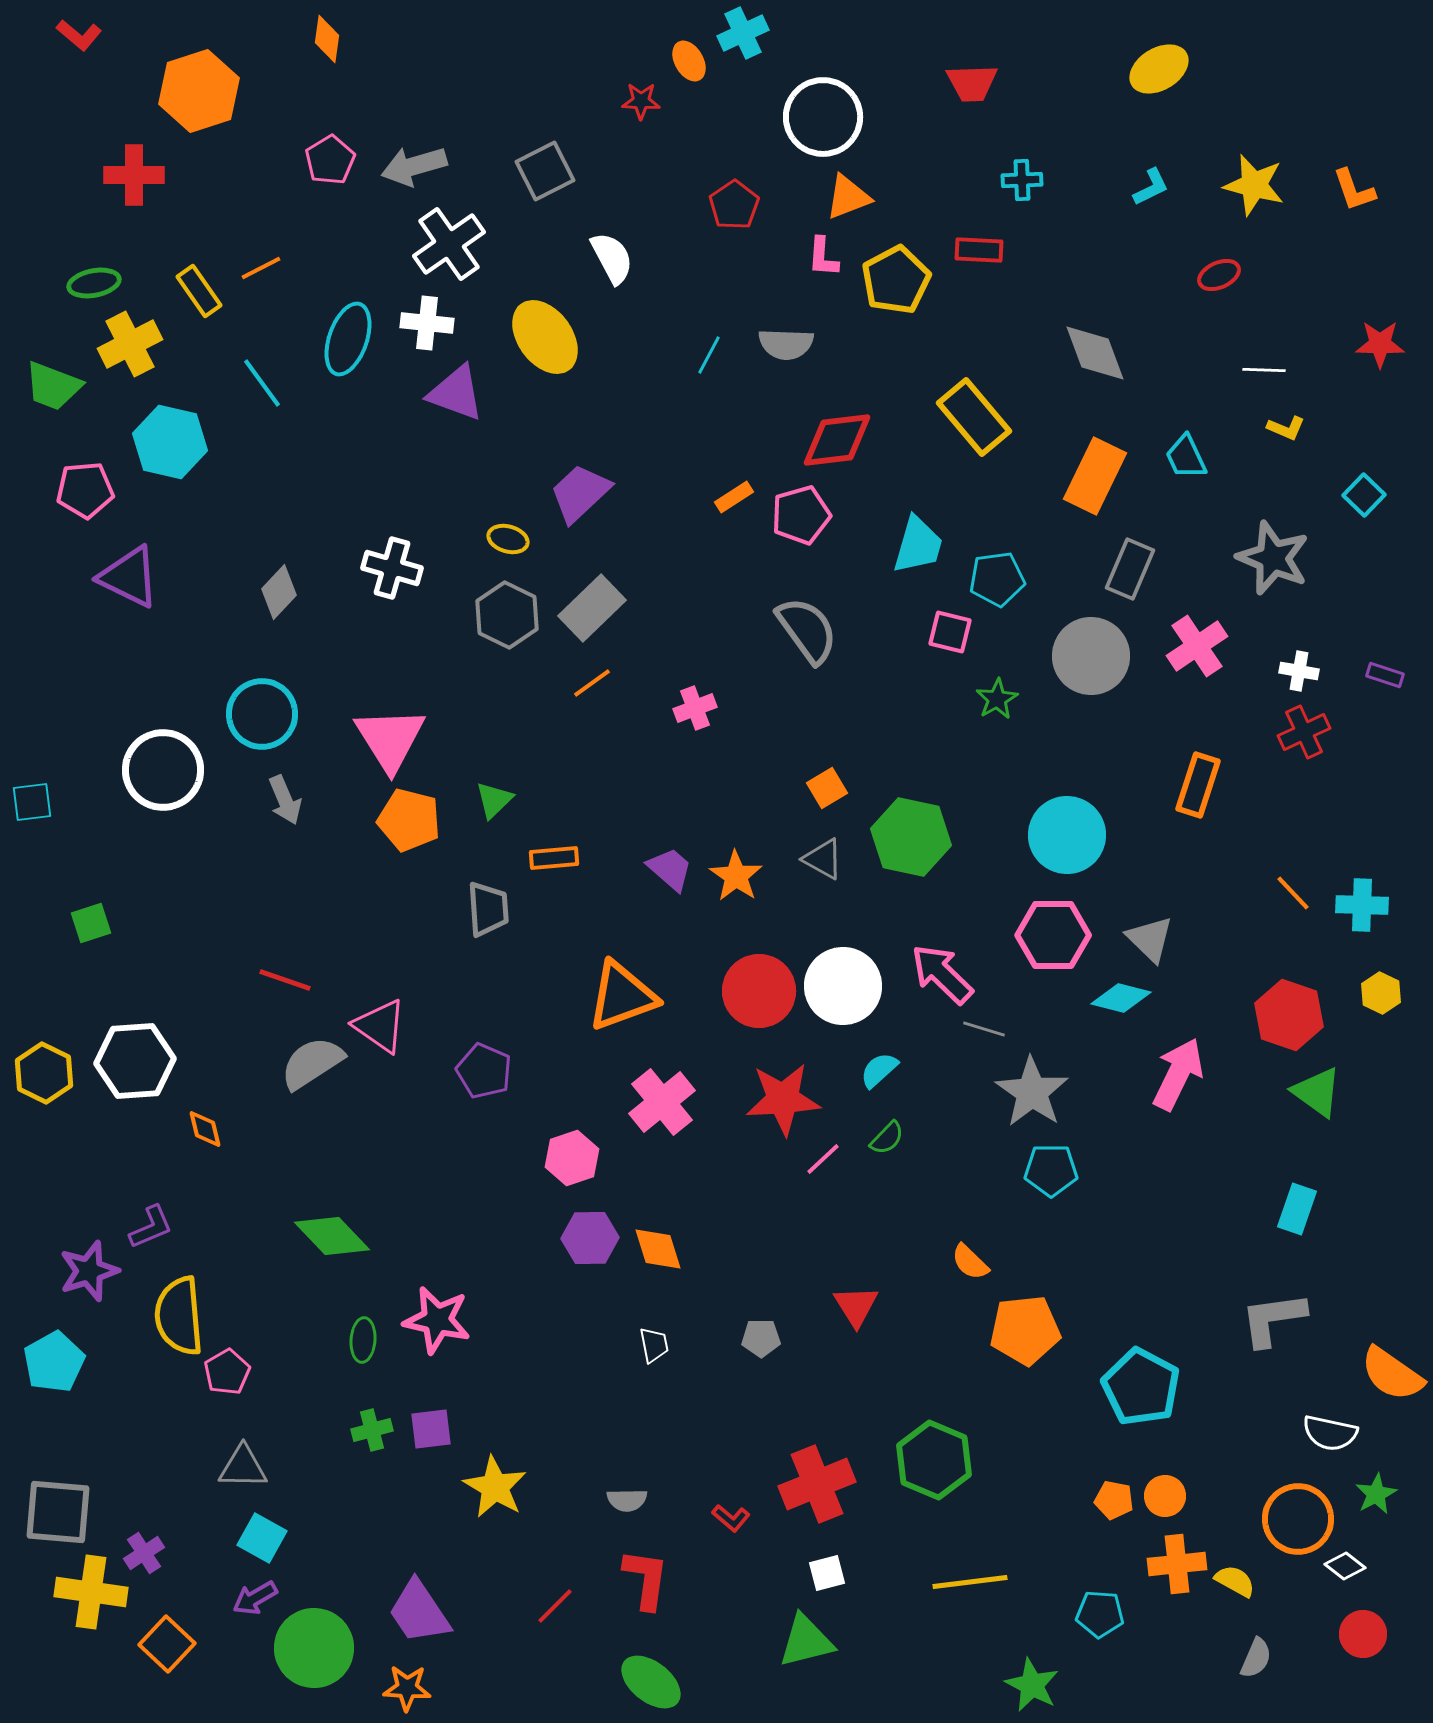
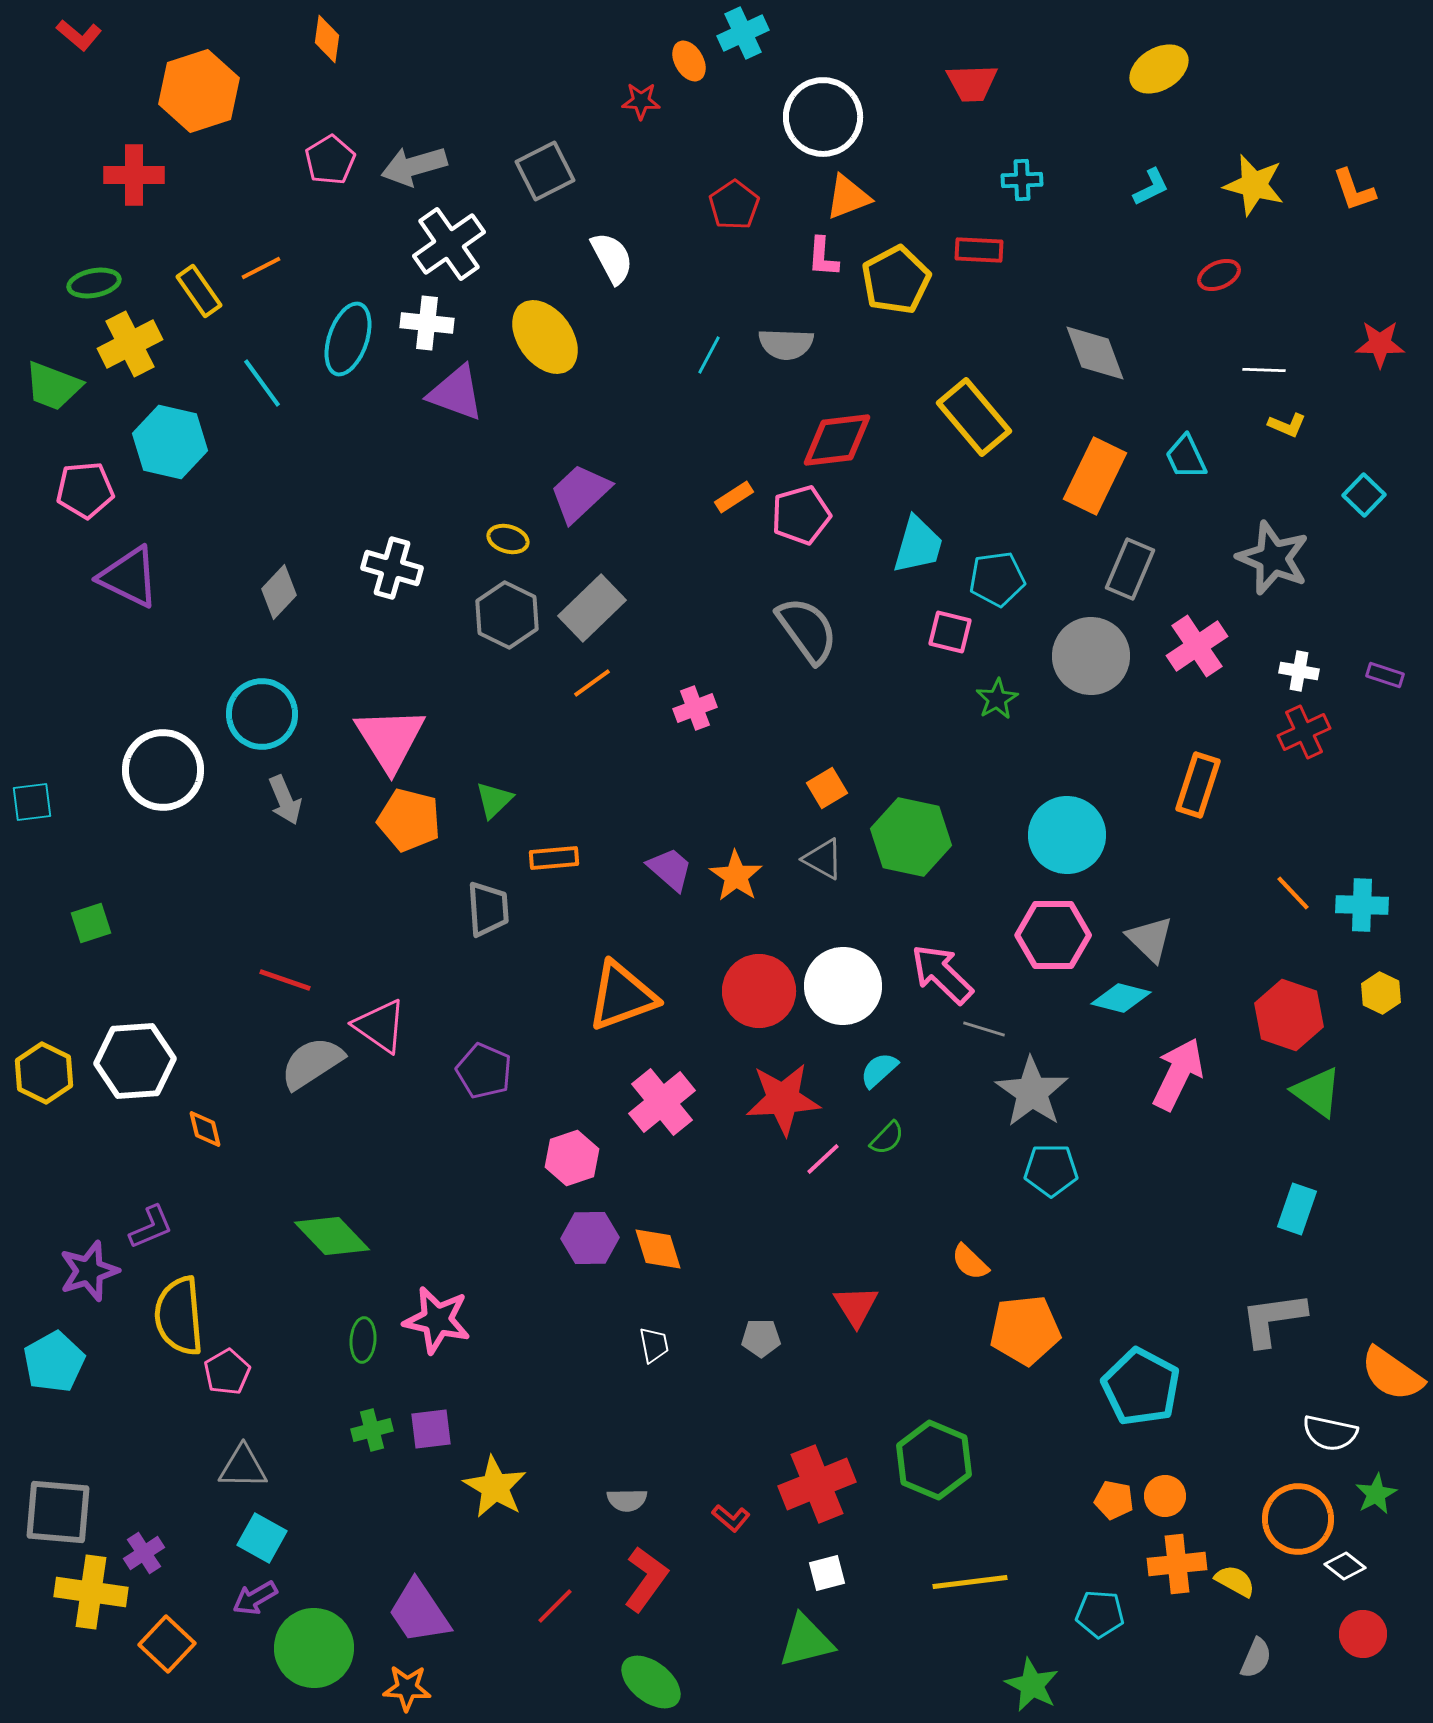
yellow L-shape at (1286, 428): moved 1 px right, 3 px up
red L-shape at (646, 1579): rotated 28 degrees clockwise
